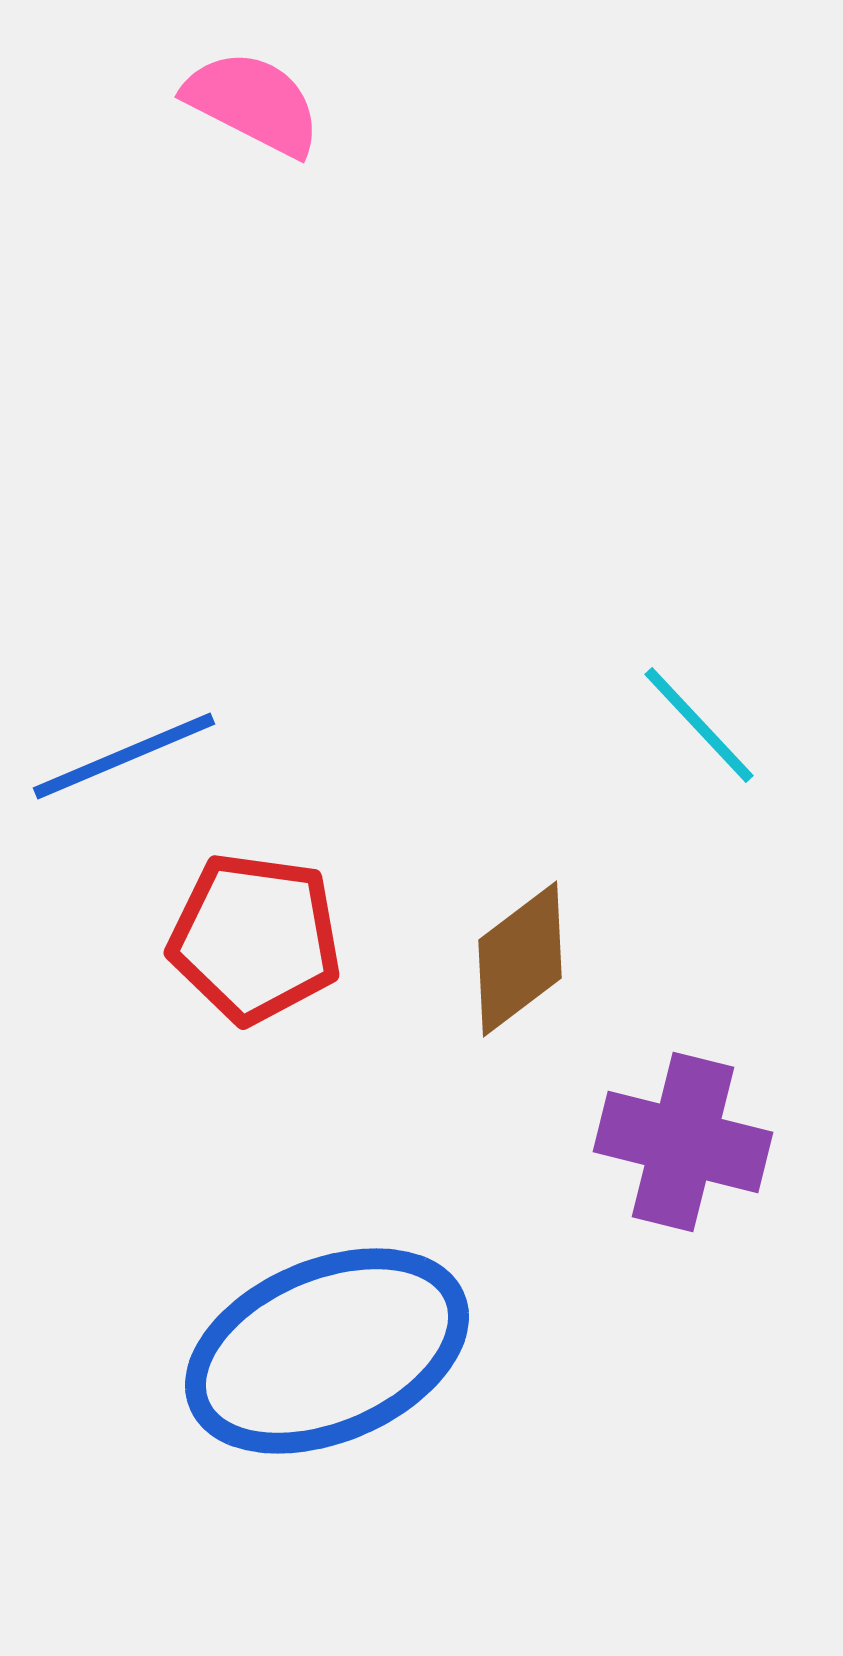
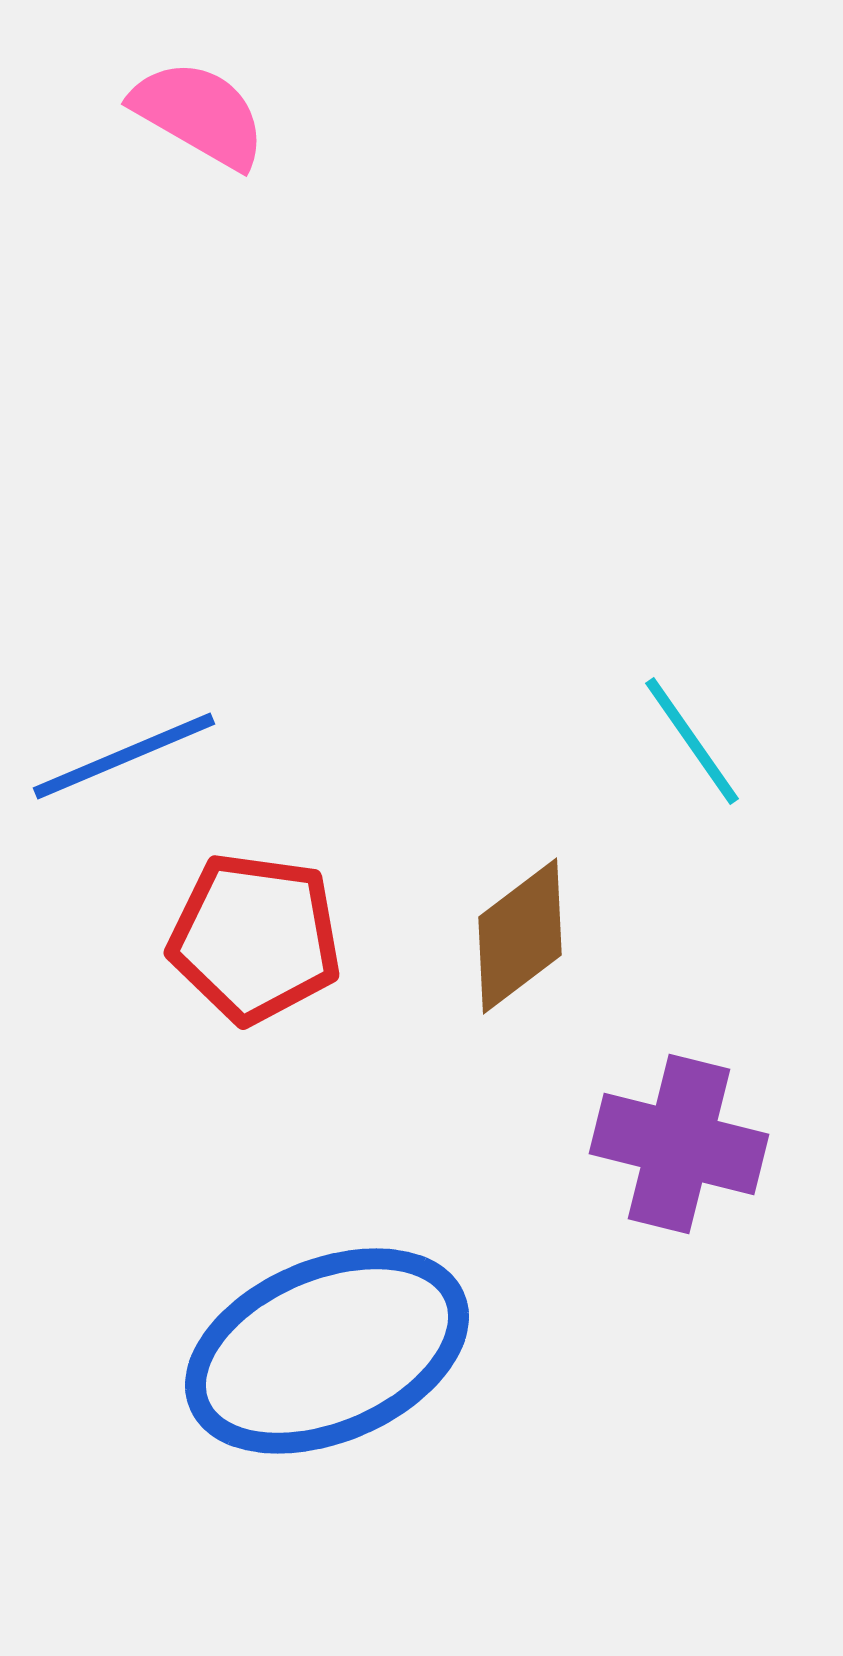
pink semicircle: moved 54 px left, 11 px down; rotated 3 degrees clockwise
cyan line: moved 7 px left, 16 px down; rotated 8 degrees clockwise
brown diamond: moved 23 px up
purple cross: moved 4 px left, 2 px down
